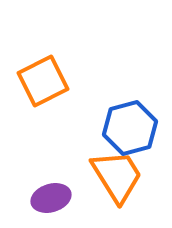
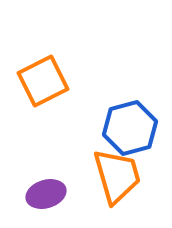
orange trapezoid: rotated 16 degrees clockwise
purple ellipse: moved 5 px left, 4 px up
